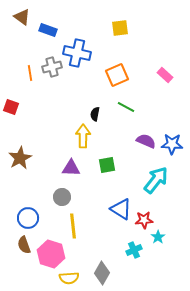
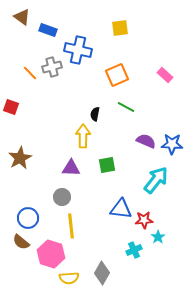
blue cross: moved 1 px right, 3 px up
orange line: rotated 35 degrees counterclockwise
blue triangle: rotated 25 degrees counterclockwise
yellow line: moved 2 px left
brown semicircle: moved 3 px left, 3 px up; rotated 30 degrees counterclockwise
